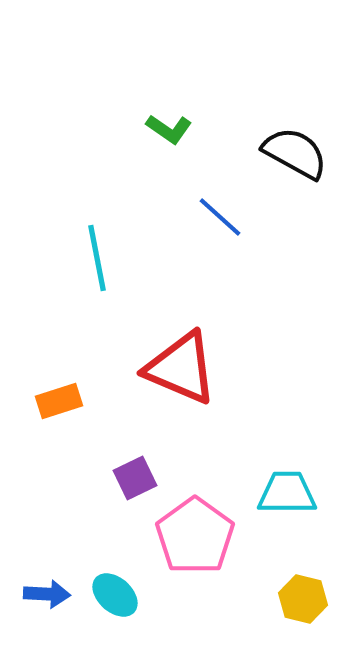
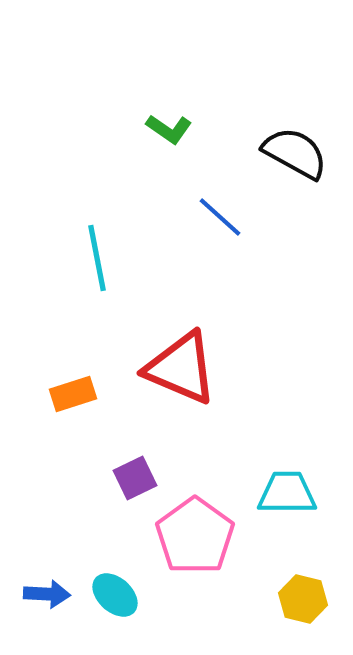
orange rectangle: moved 14 px right, 7 px up
